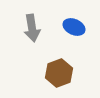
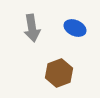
blue ellipse: moved 1 px right, 1 px down
